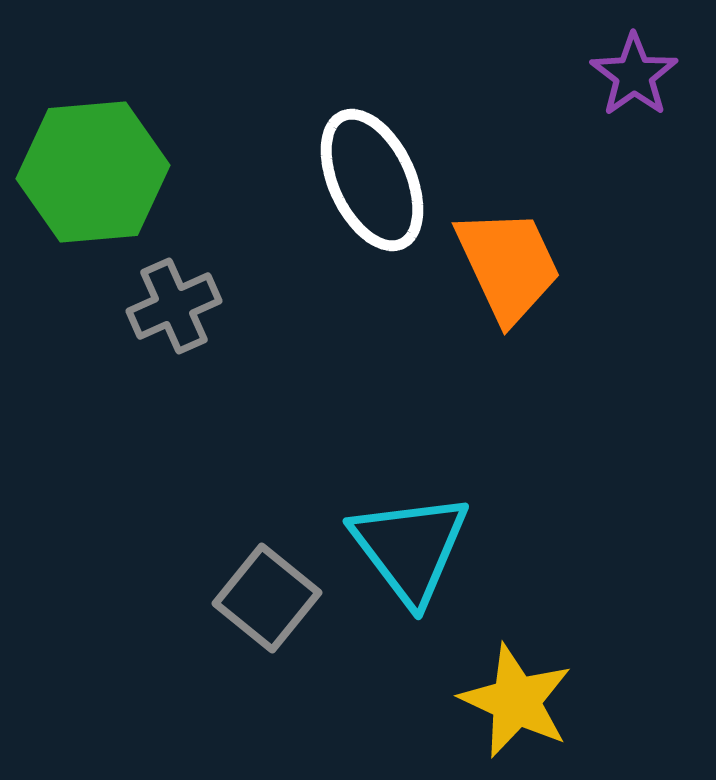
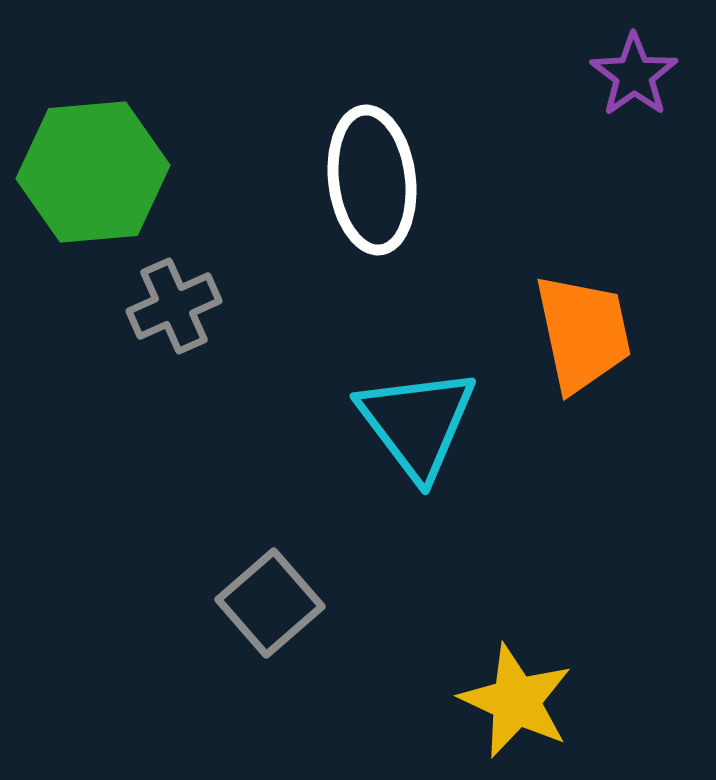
white ellipse: rotated 18 degrees clockwise
orange trapezoid: moved 75 px right, 68 px down; rotated 13 degrees clockwise
cyan triangle: moved 7 px right, 125 px up
gray square: moved 3 px right, 5 px down; rotated 10 degrees clockwise
